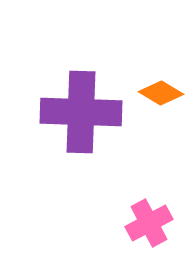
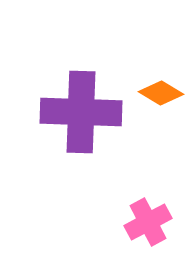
pink cross: moved 1 px left, 1 px up
